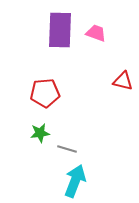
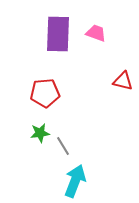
purple rectangle: moved 2 px left, 4 px down
gray line: moved 4 px left, 3 px up; rotated 42 degrees clockwise
